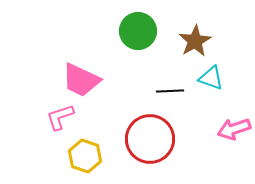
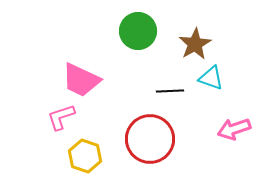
brown star: moved 3 px down
pink L-shape: moved 1 px right
